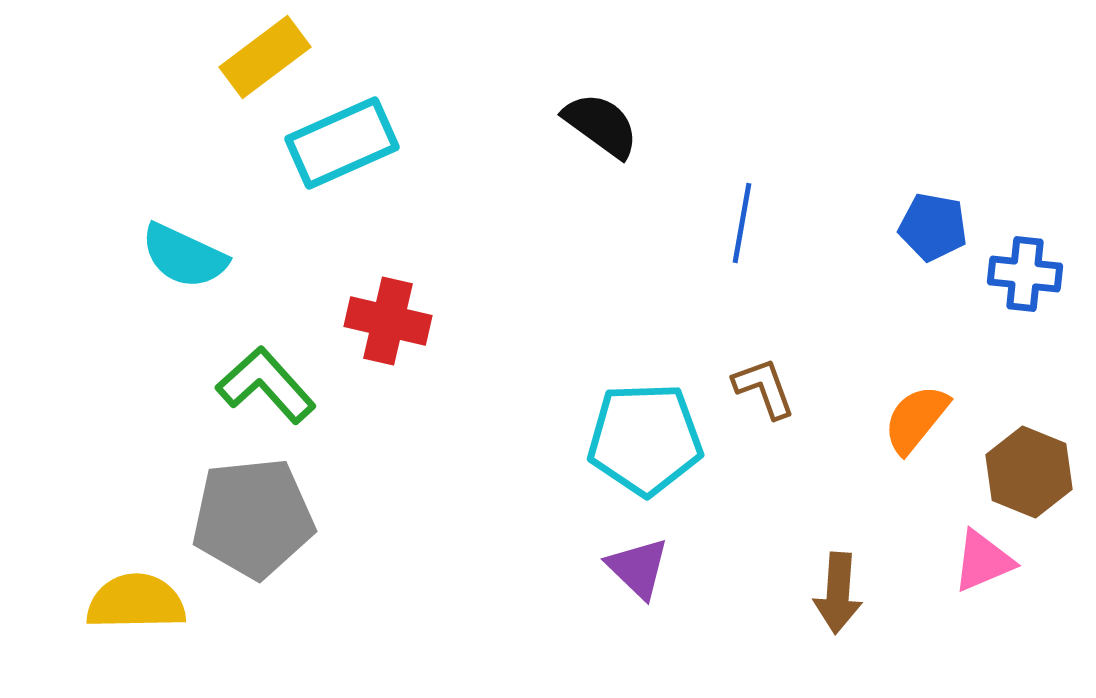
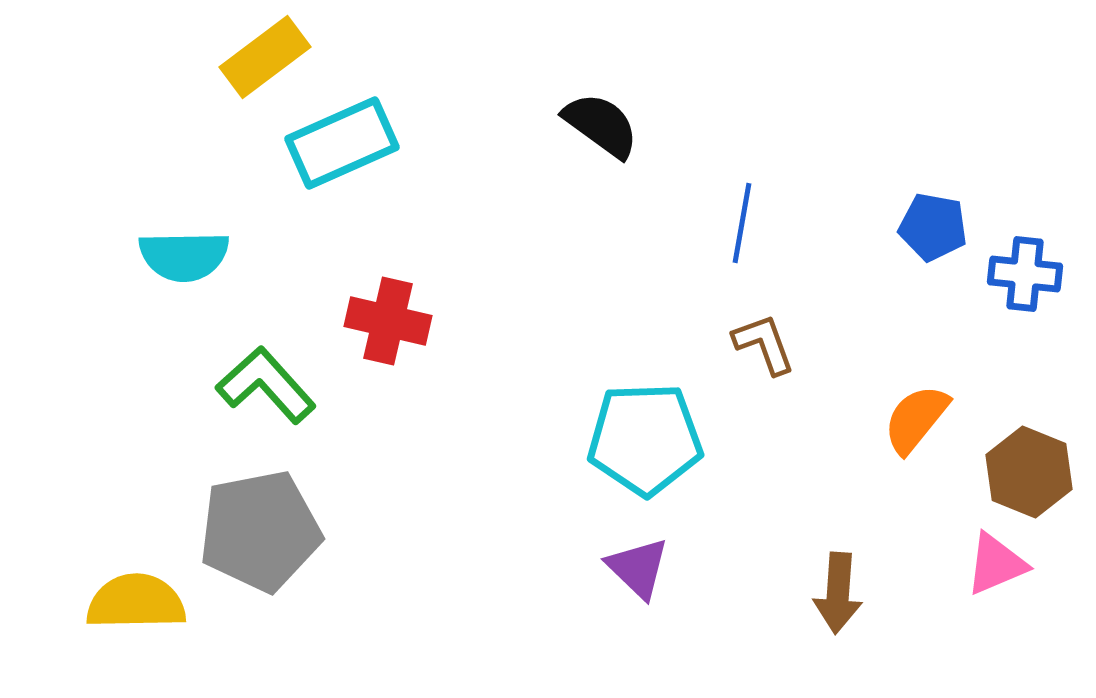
cyan semicircle: rotated 26 degrees counterclockwise
brown L-shape: moved 44 px up
gray pentagon: moved 7 px right, 13 px down; rotated 5 degrees counterclockwise
pink triangle: moved 13 px right, 3 px down
